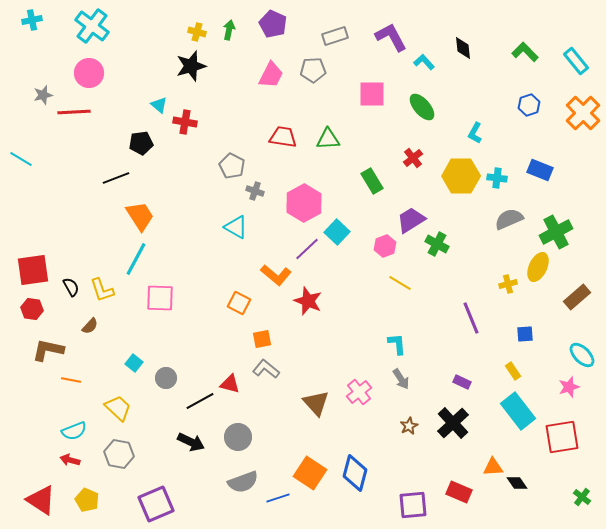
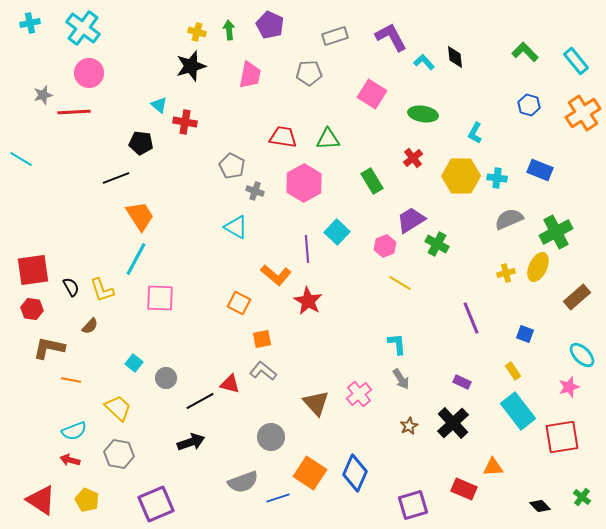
cyan cross at (32, 20): moved 2 px left, 3 px down
purple pentagon at (273, 24): moved 3 px left, 1 px down
cyan cross at (92, 26): moved 9 px left, 2 px down
green arrow at (229, 30): rotated 18 degrees counterclockwise
black diamond at (463, 48): moved 8 px left, 9 px down
gray pentagon at (313, 70): moved 4 px left, 3 px down
pink trapezoid at (271, 75): moved 21 px left; rotated 16 degrees counterclockwise
pink square at (372, 94): rotated 32 degrees clockwise
blue hexagon at (529, 105): rotated 25 degrees counterclockwise
green ellipse at (422, 107): moved 1 px right, 7 px down; rotated 40 degrees counterclockwise
orange cross at (583, 113): rotated 12 degrees clockwise
black pentagon at (141, 143): rotated 15 degrees clockwise
pink hexagon at (304, 203): moved 20 px up
purple line at (307, 249): rotated 52 degrees counterclockwise
yellow cross at (508, 284): moved 2 px left, 11 px up
red star at (308, 301): rotated 8 degrees clockwise
blue square at (525, 334): rotated 24 degrees clockwise
brown L-shape at (48, 350): moved 1 px right, 2 px up
gray L-shape at (266, 369): moved 3 px left, 2 px down
pink cross at (359, 392): moved 2 px down
gray circle at (238, 437): moved 33 px right
black arrow at (191, 442): rotated 44 degrees counterclockwise
blue diamond at (355, 473): rotated 9 degrees clockwise
black diamond at (517, 483): moved 23 px right, 23 px down; rotated 10 degrees counterclockwise
red rectangle at (459, 492): moved 5 px right, 3 px up
purple square at (413, 505): rotated 12 degrees counterclockwise
